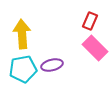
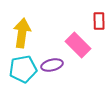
red rectangle: moved 9 px right; rotated 24 degrees counterclockwise
yellow arrow: moved 1 px up; rotated 12 degrees clockwise
pink rectangle: moved 17 px left, 3 px up
